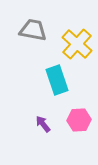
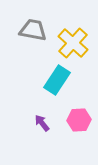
yellow cross: moved 4 px left, 1 px up
cyan rectangle: rotated 52 degrees clockwise
purple arrow: moved 1 px left, 1 px up
